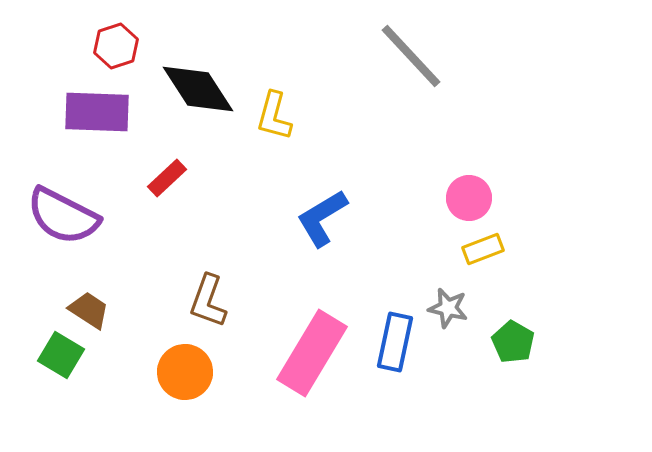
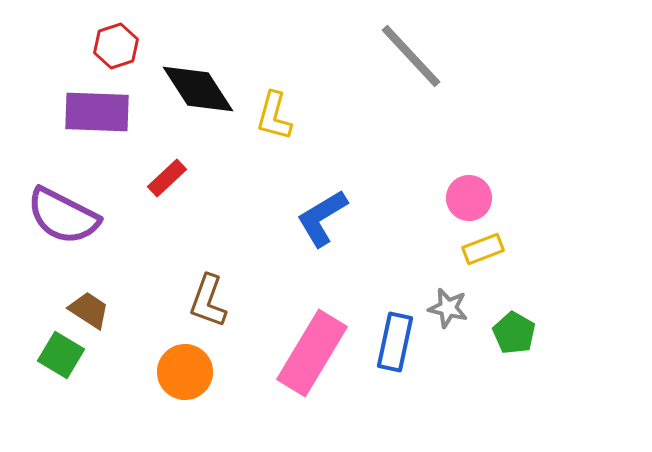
green pentagon: moved 1 px right, 9 px up
